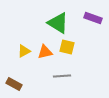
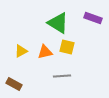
yellow triangle: moved 3 px left
